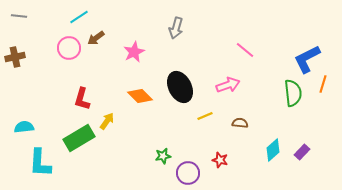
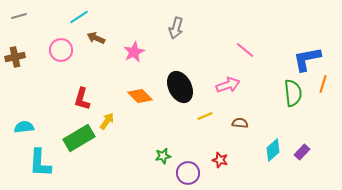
gray line: rotated 21 degrees counterclockwise
brown arrow: rotated 60 degrees clockwise
pink circle: moved 8 px left, 2 px down
blue L-shape: rotated 16 degrees clockwise
